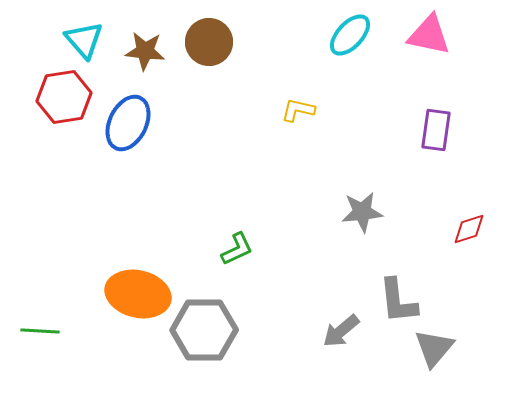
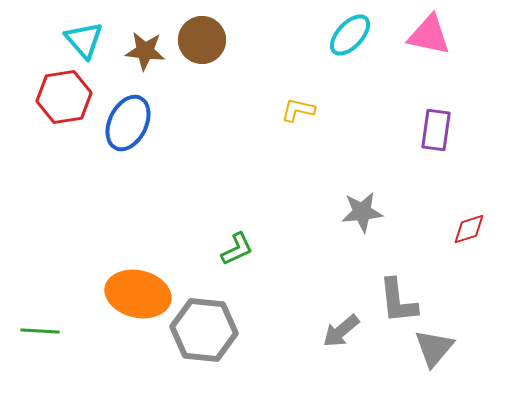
brown circle: moved 7 px left, 2 px up
gray hexagon: rotated 6 degrees clockwise
